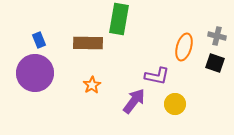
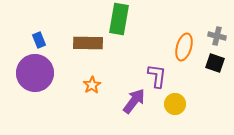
purple L-shape: rotated 95 degrees counterclockwise
